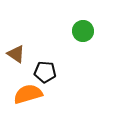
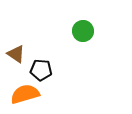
black pentagon: moved 4 px left, 2 px up
orange semicircle: moved 3 px left
